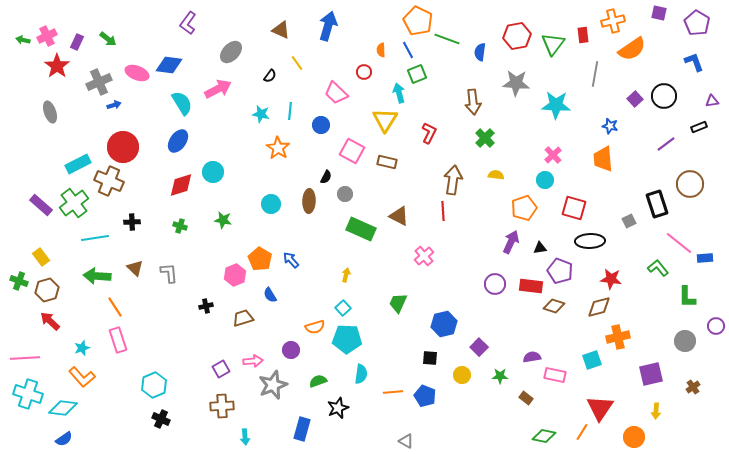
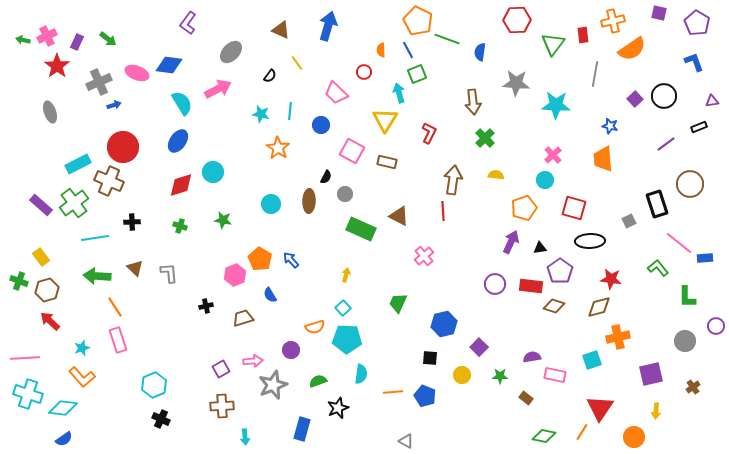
red hexagon at (517, 36): moved 16 px up; rotated 8 degrees clockwise
purple pentagon at (560, 271): rotated 15 degrees clockwise
